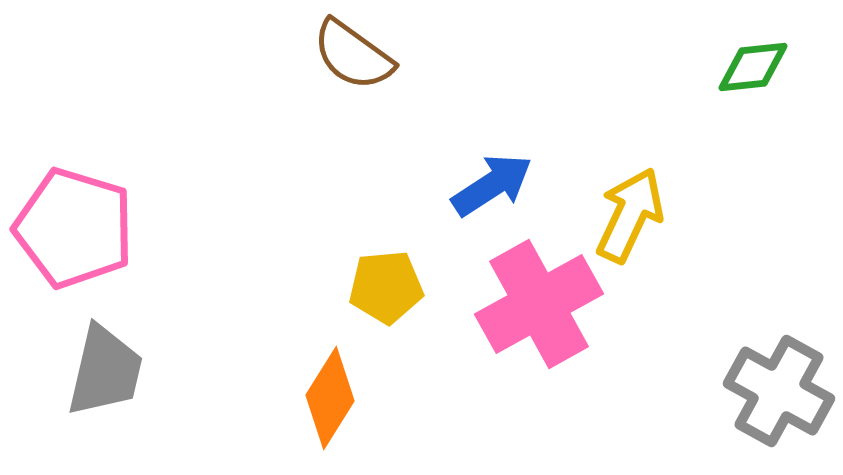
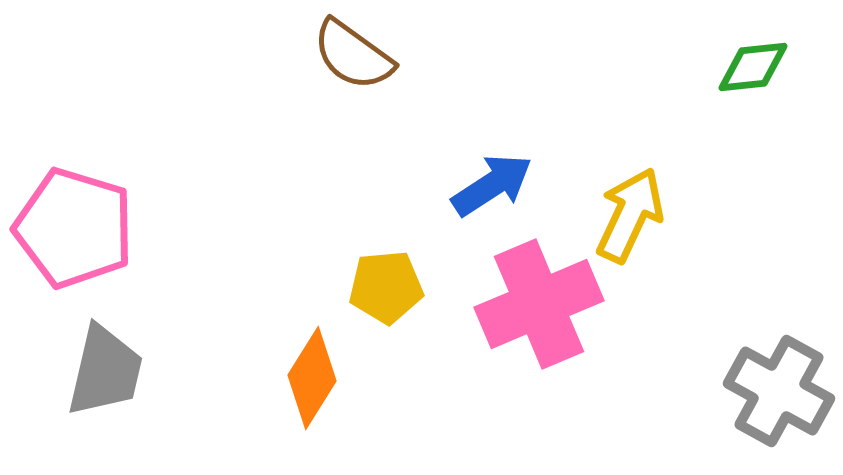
pink cross: rotated 6 degrees clockwise
orange diamond: moved 18 px left, 20 px up
